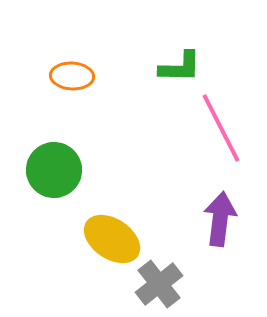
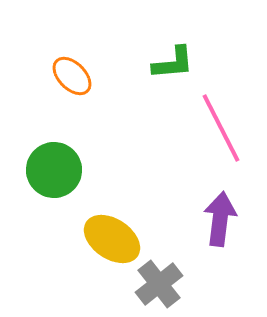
green L-shape: moved 7 px left, 4 px up; rotated 6 degrees counterclockwise
orange ellipse: rotated 42 degrees clockwise
